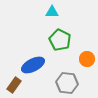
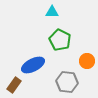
orange circle: moved 2 px down
gray hexagon: moved 1 px up
